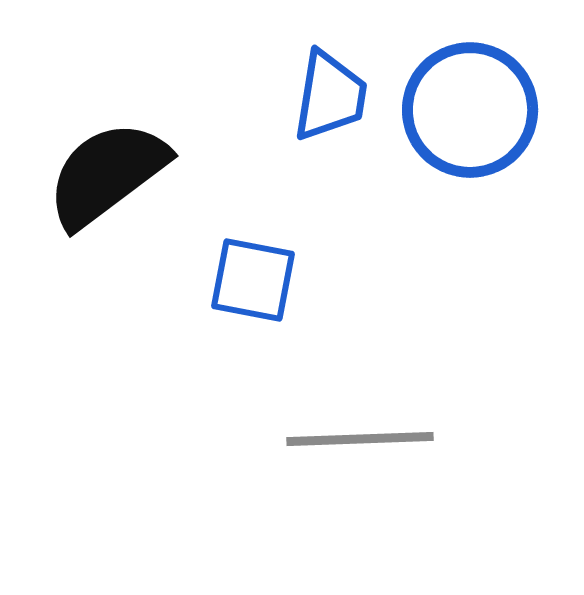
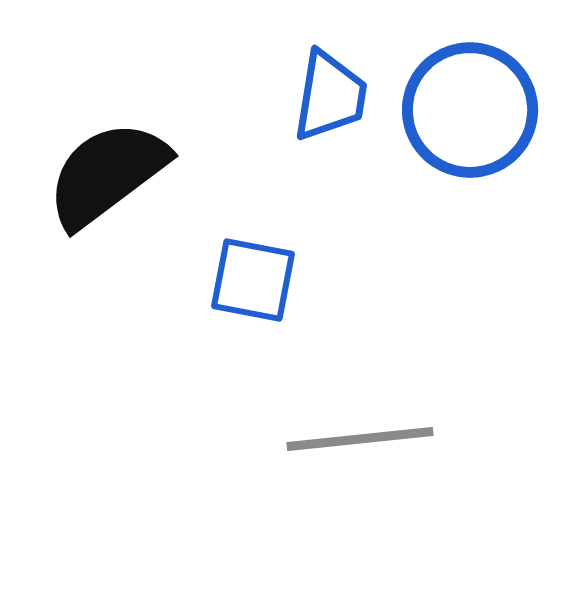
gray line: rotated 4 degrees counterclockwise
